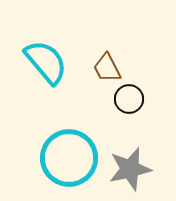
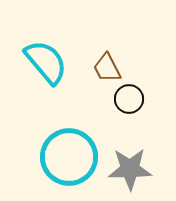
cyan circle: moved 1 px up
gray star: rotated 12 degrees clockwise
